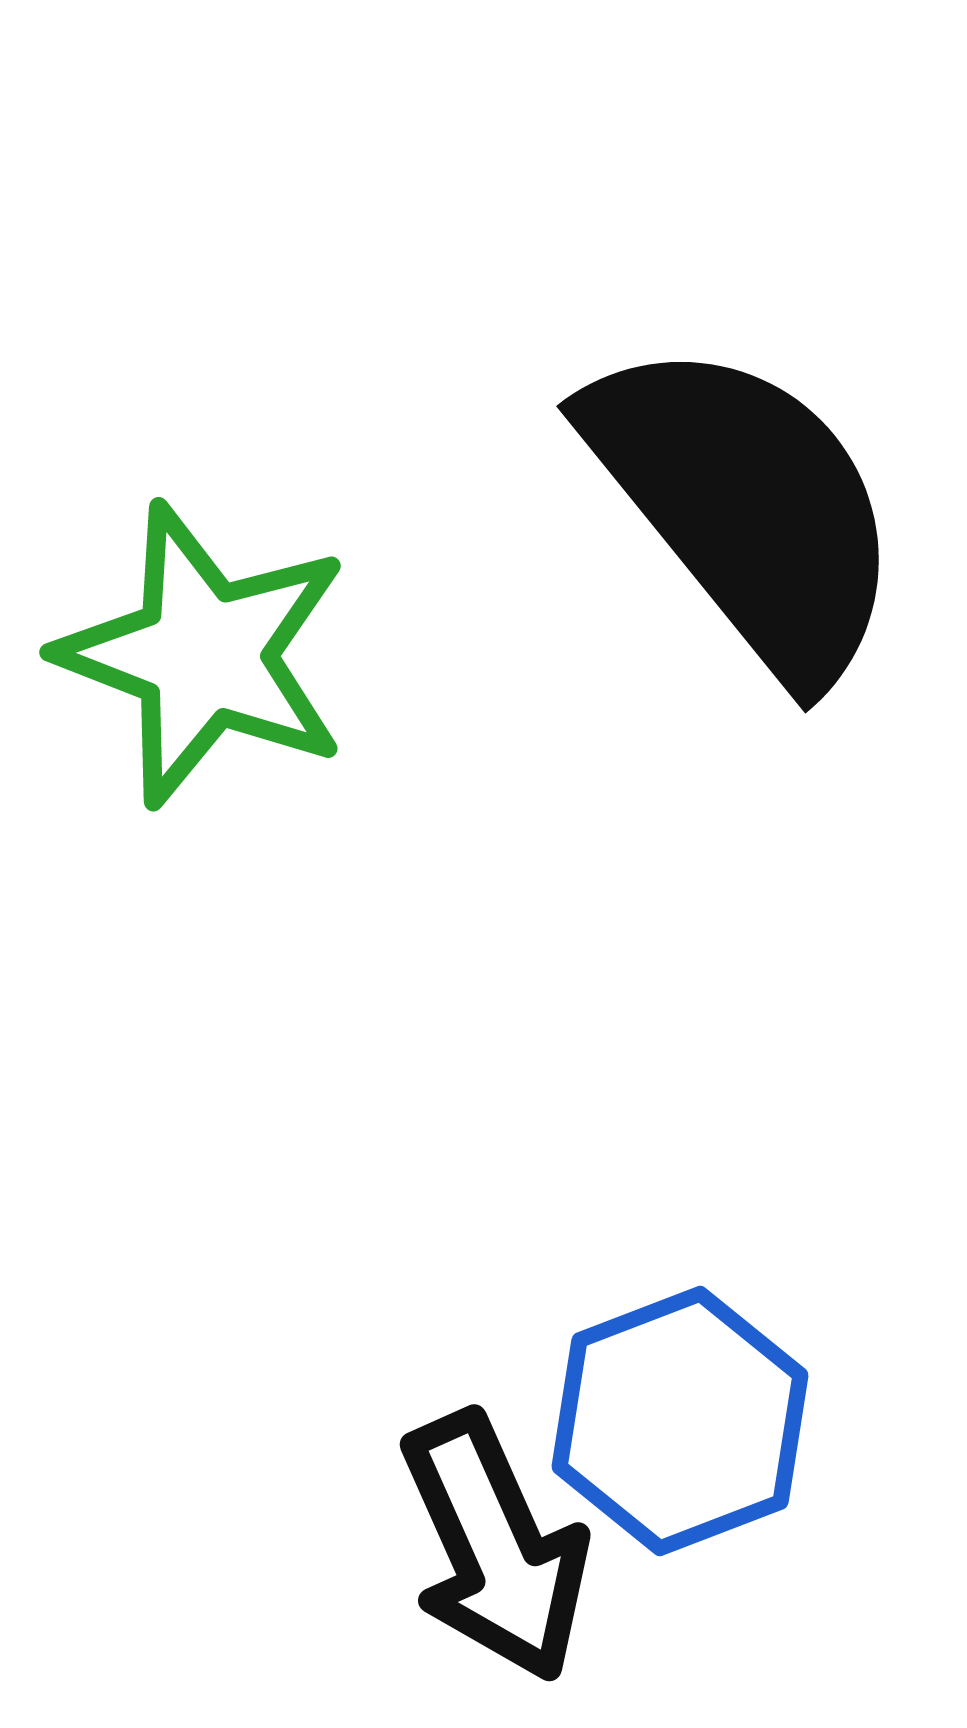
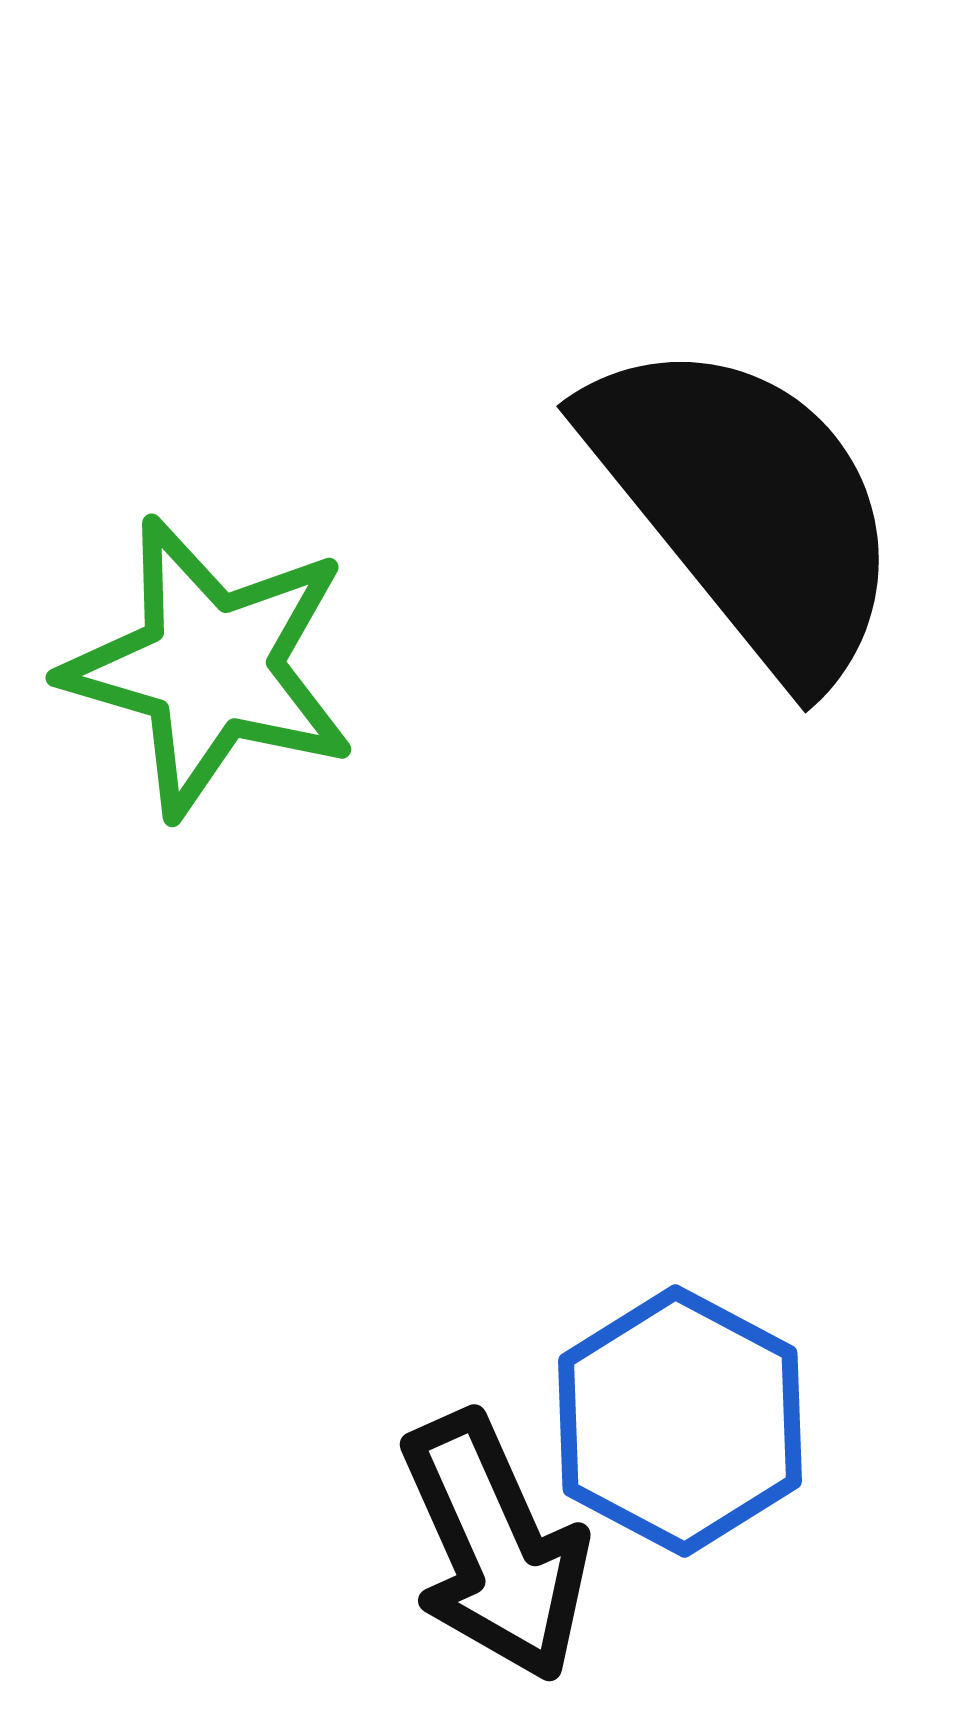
green star: moved 6 px right, 12 px down; rotated 5 degrees counterclockwise
blue hexagon: rotated 11 degrees counterclockwise
